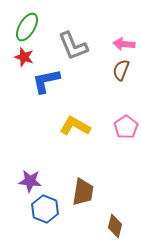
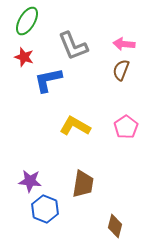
green ellipse: moved 6 px up
blue L-shape: moved 2 px right, 1 px up
brown trapezoid: moved 8 px up
